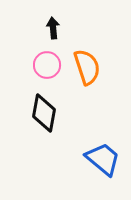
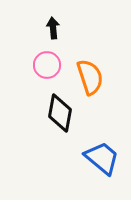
orange semicircle: moved 3 px right, 10 px down
black diamond: moved 16 px right
blue trapezoid: moved 1 px left, 1 px up
